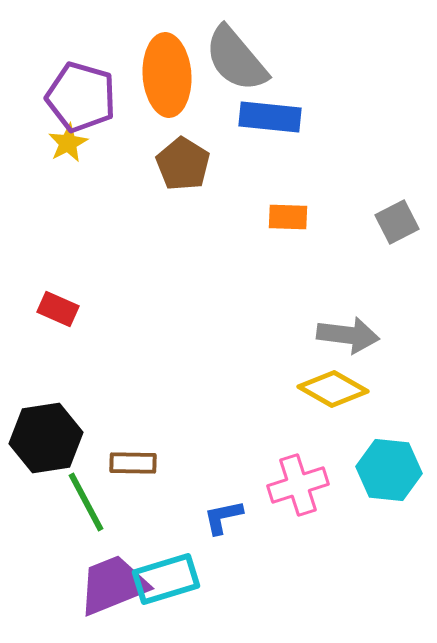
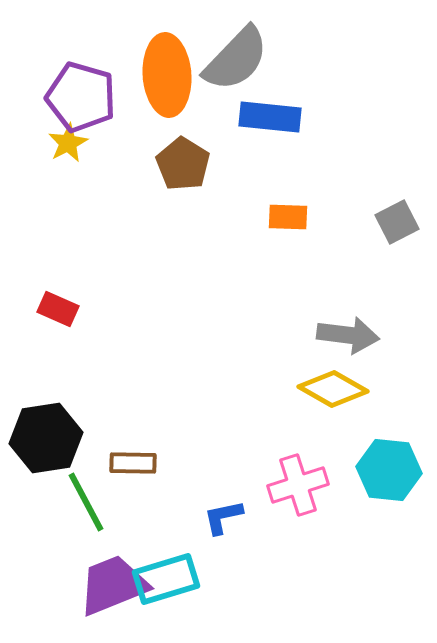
gray semicircle: rotated 96 degrees counterclockwise
